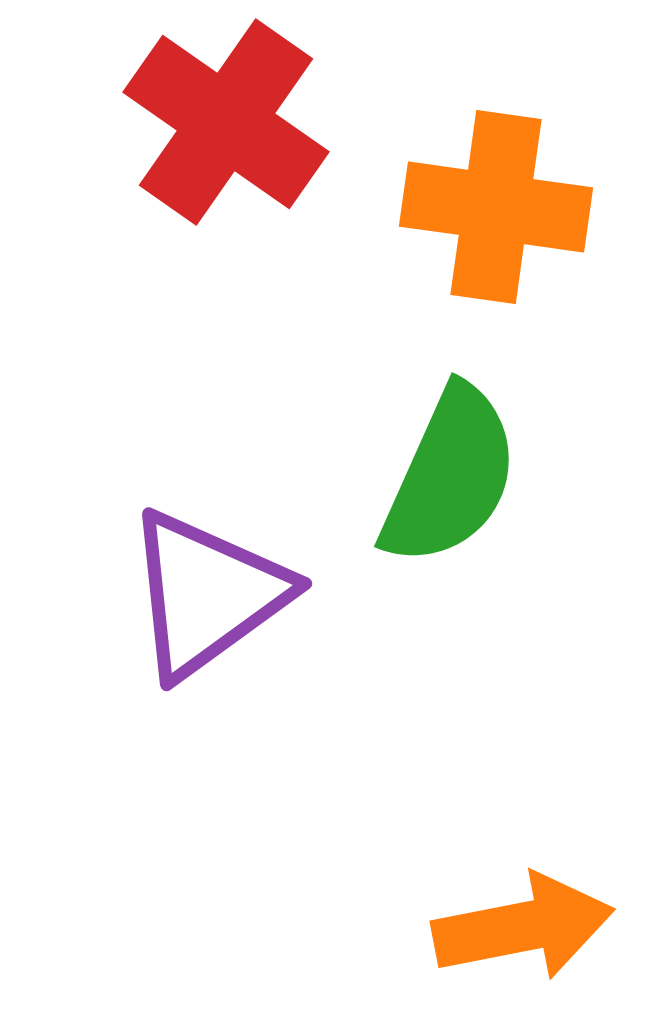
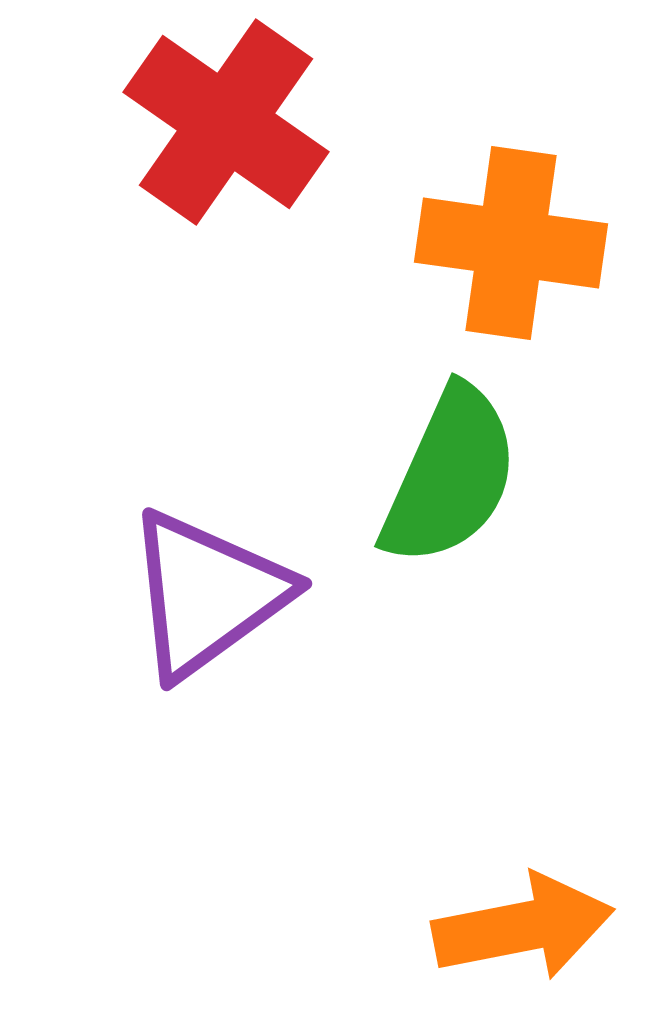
orange cross: moved 15 px right, 36 px down
